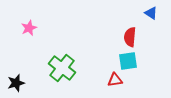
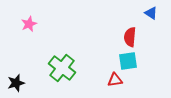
pink star: moved 4 px up
